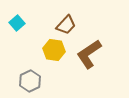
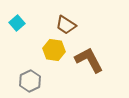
brown trapezoid: rotated 80 degrees clockwise
brown L-shape: moved 6 px down; rotated 96 degrees clockwise
